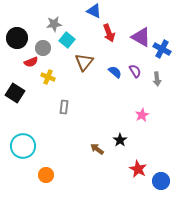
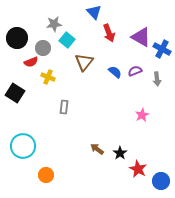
blue triangle: moved 1 px down; rotated 21 degrees clockwise
purple semicircle: rotated 80 degrees counterclockwise
black star: moved 13 px down
